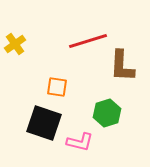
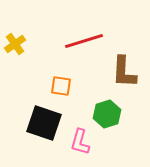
red line: moved 4 px left
brown L-shape: moved 2 px right, 6 px down
orange square: moved 4 px right, 1 px up
green hexagon: moved 1 px down
pink L-shape: rotated 92 degrees clockwise
